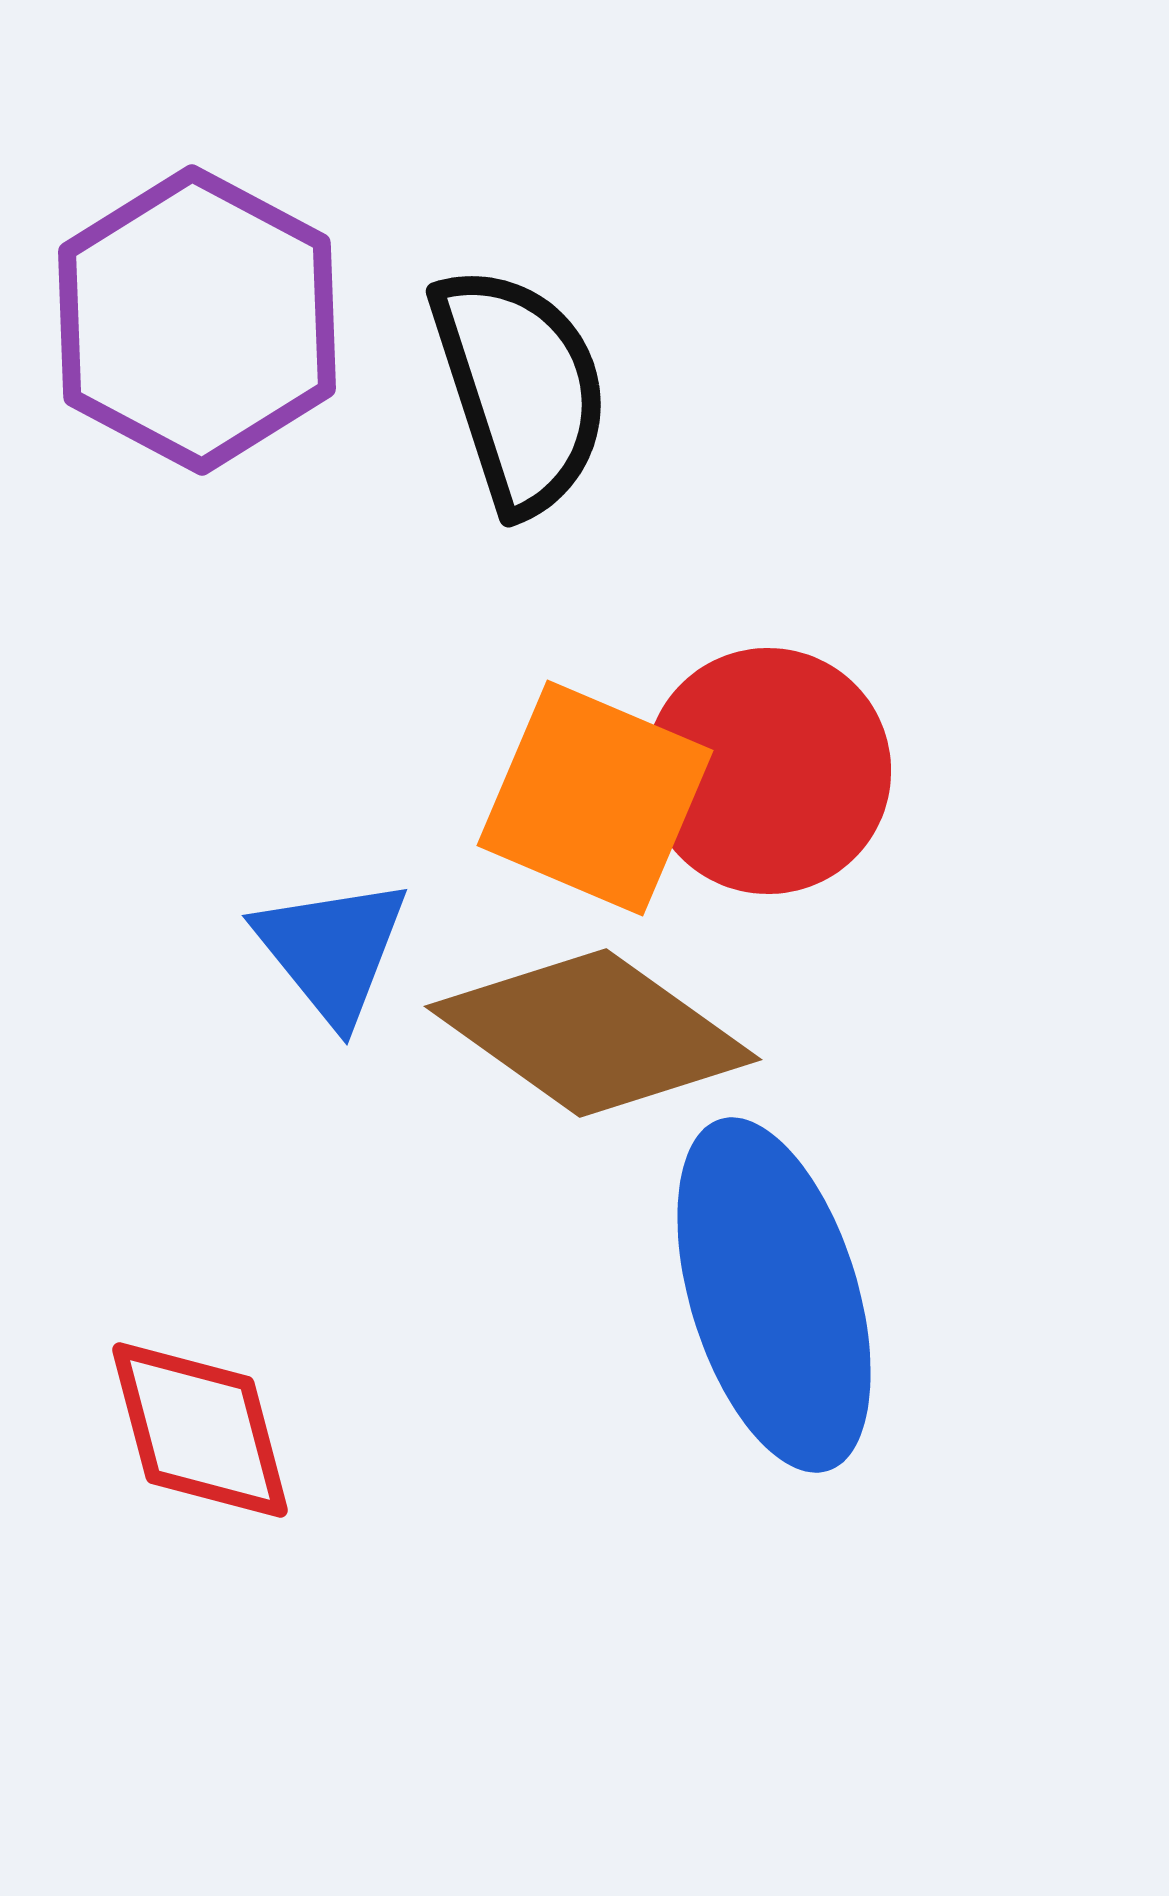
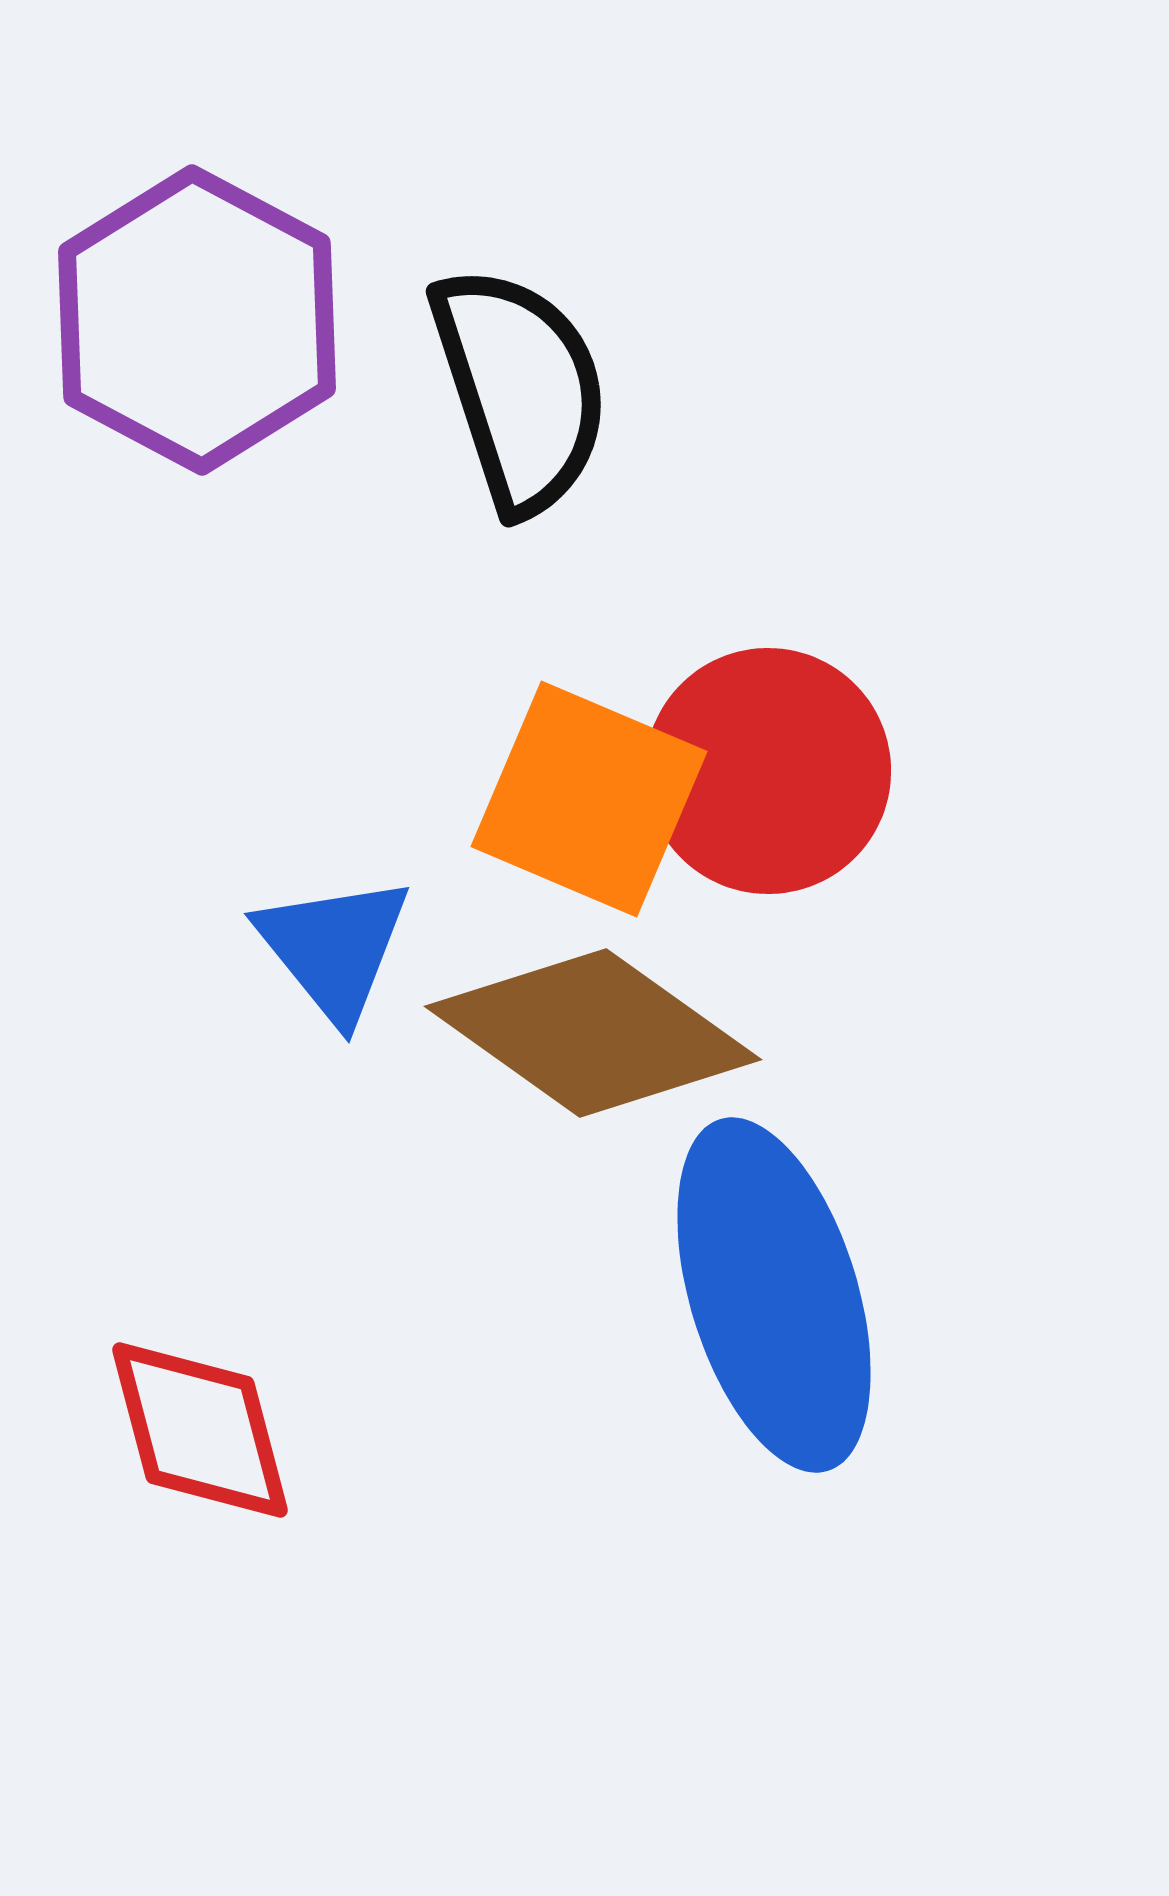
orange square: moved 6 px left, 1 px down
blue triangle: moved 2 px right, 2 px up
